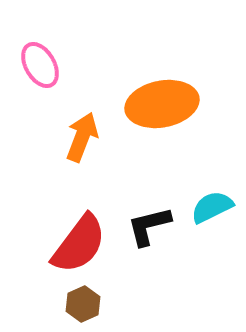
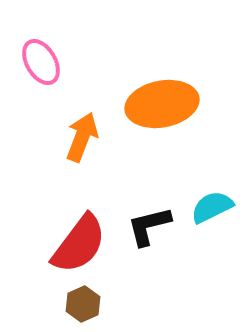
pink ellipse: moved 1 px right, 3 px up
